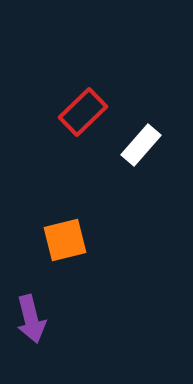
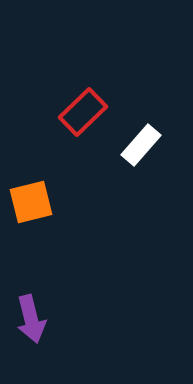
orange square: moved 34 px left, 38 px up
